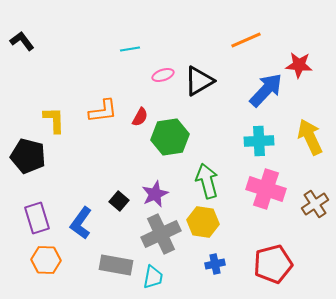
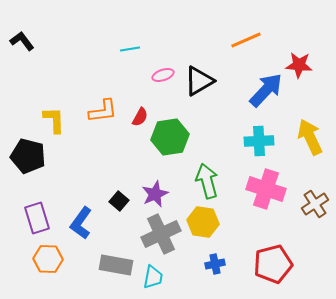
orange hexagon: moved 2 px right, 1 px up
